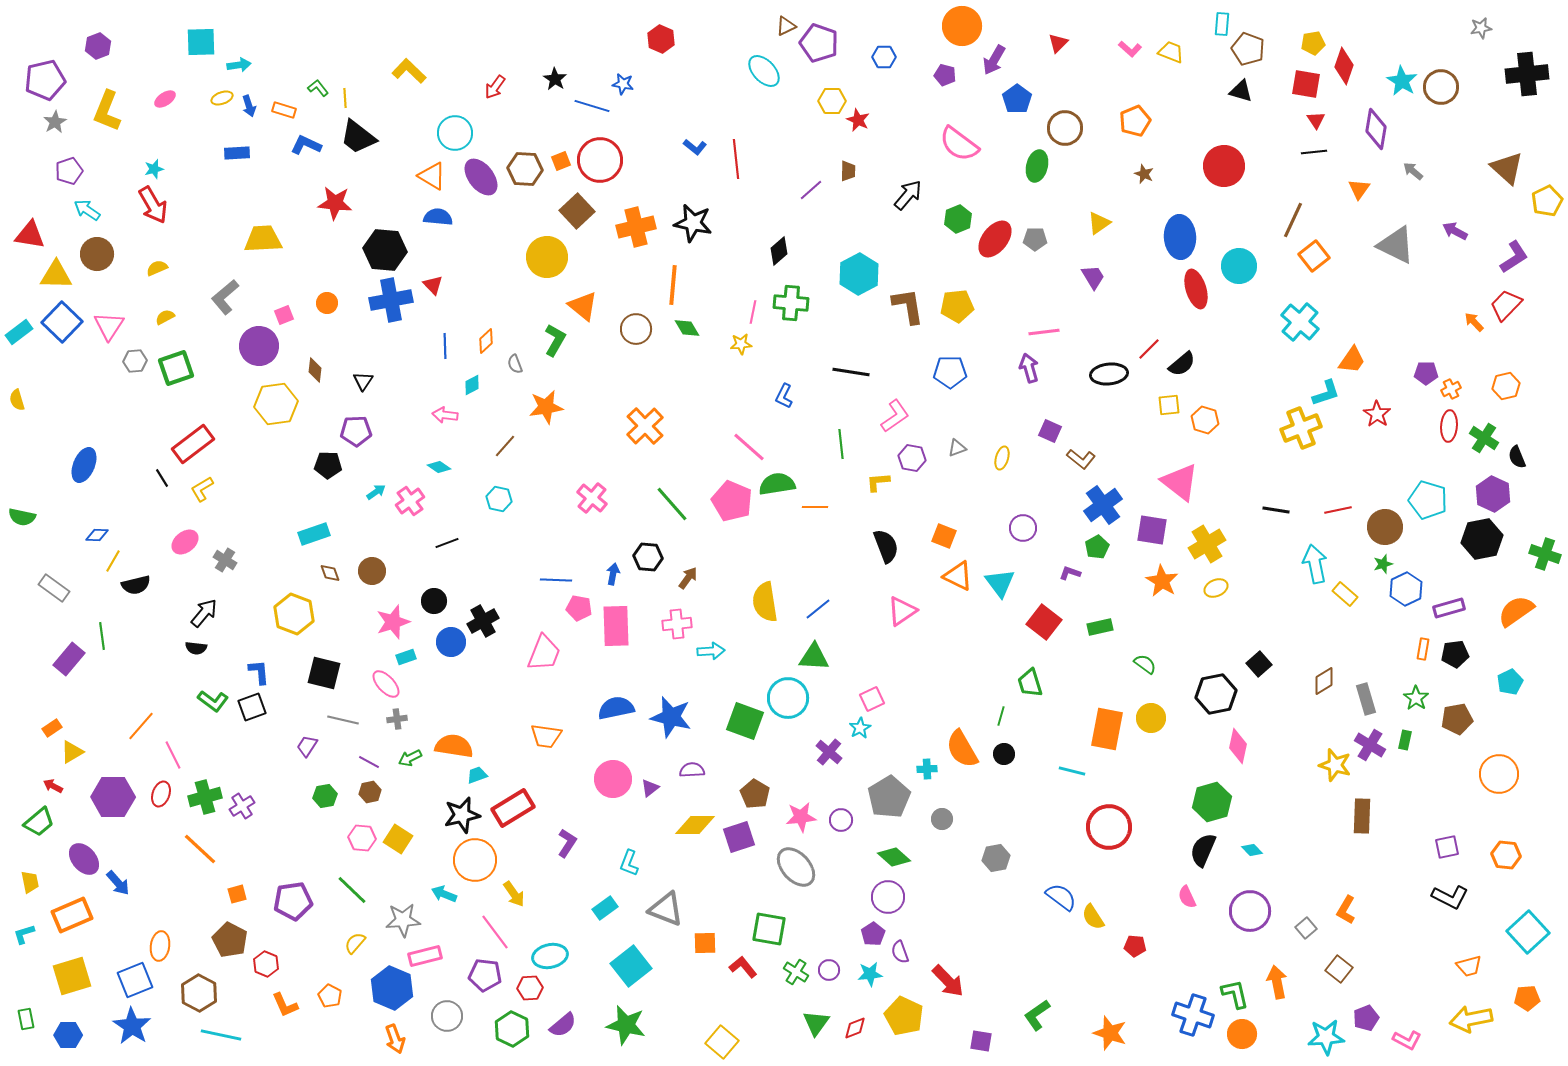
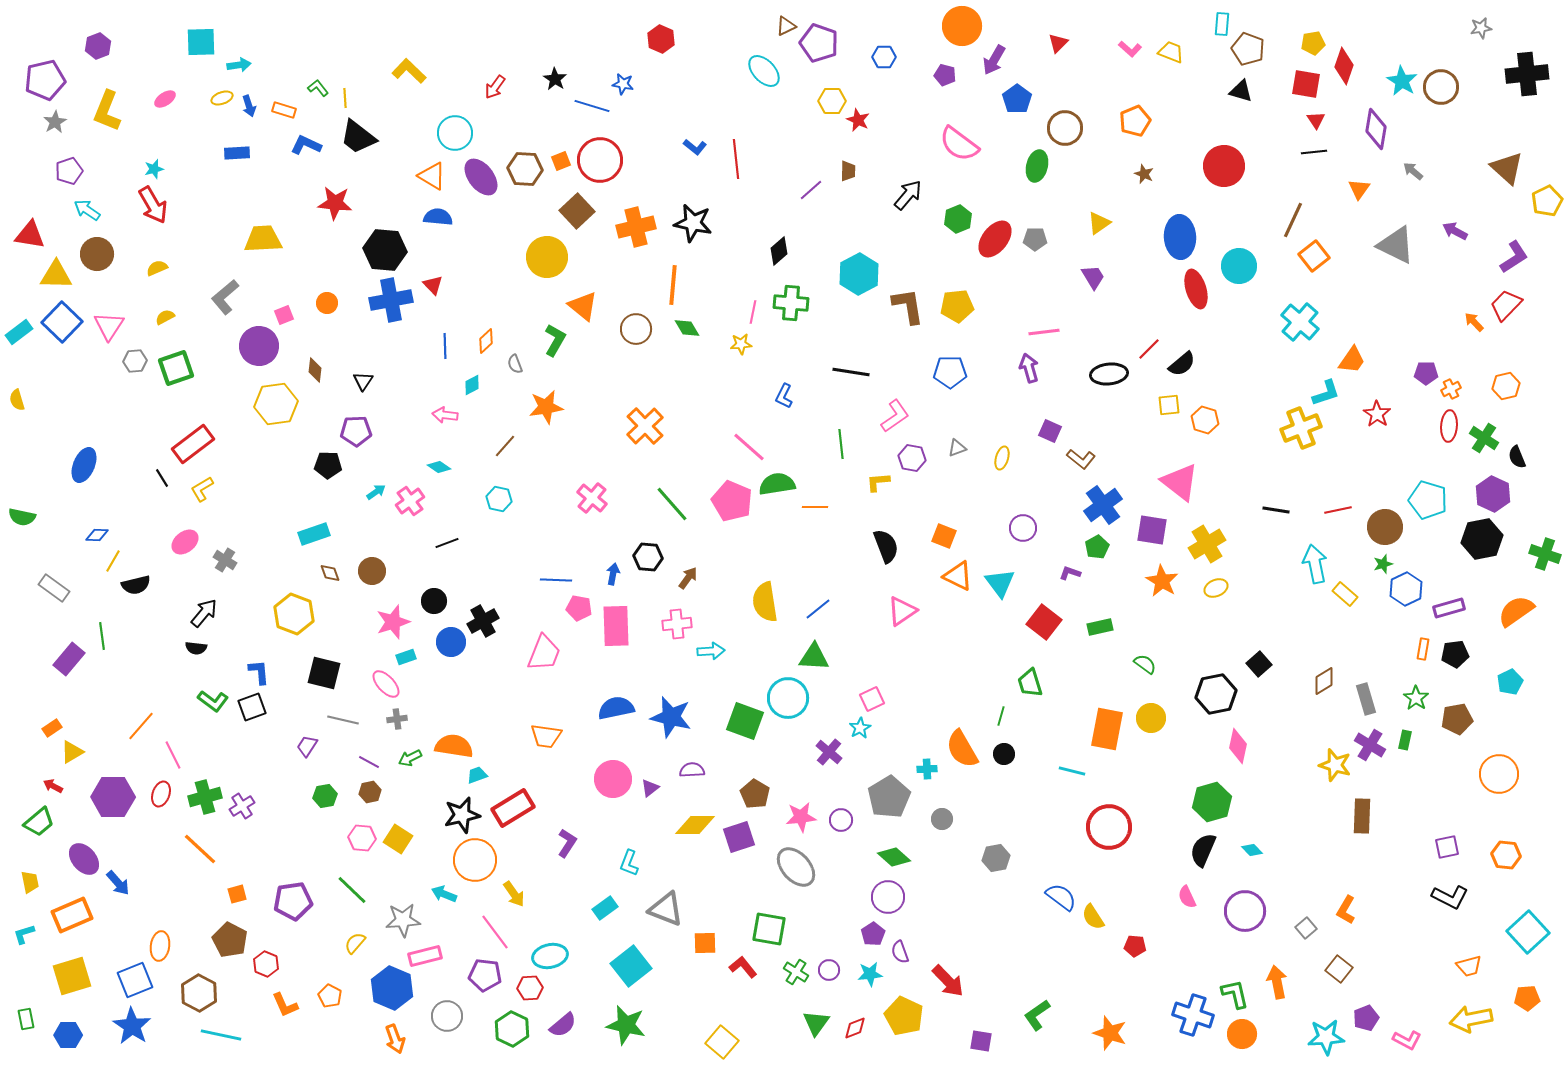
purple circle at (1250, 911): moved 5 px left
